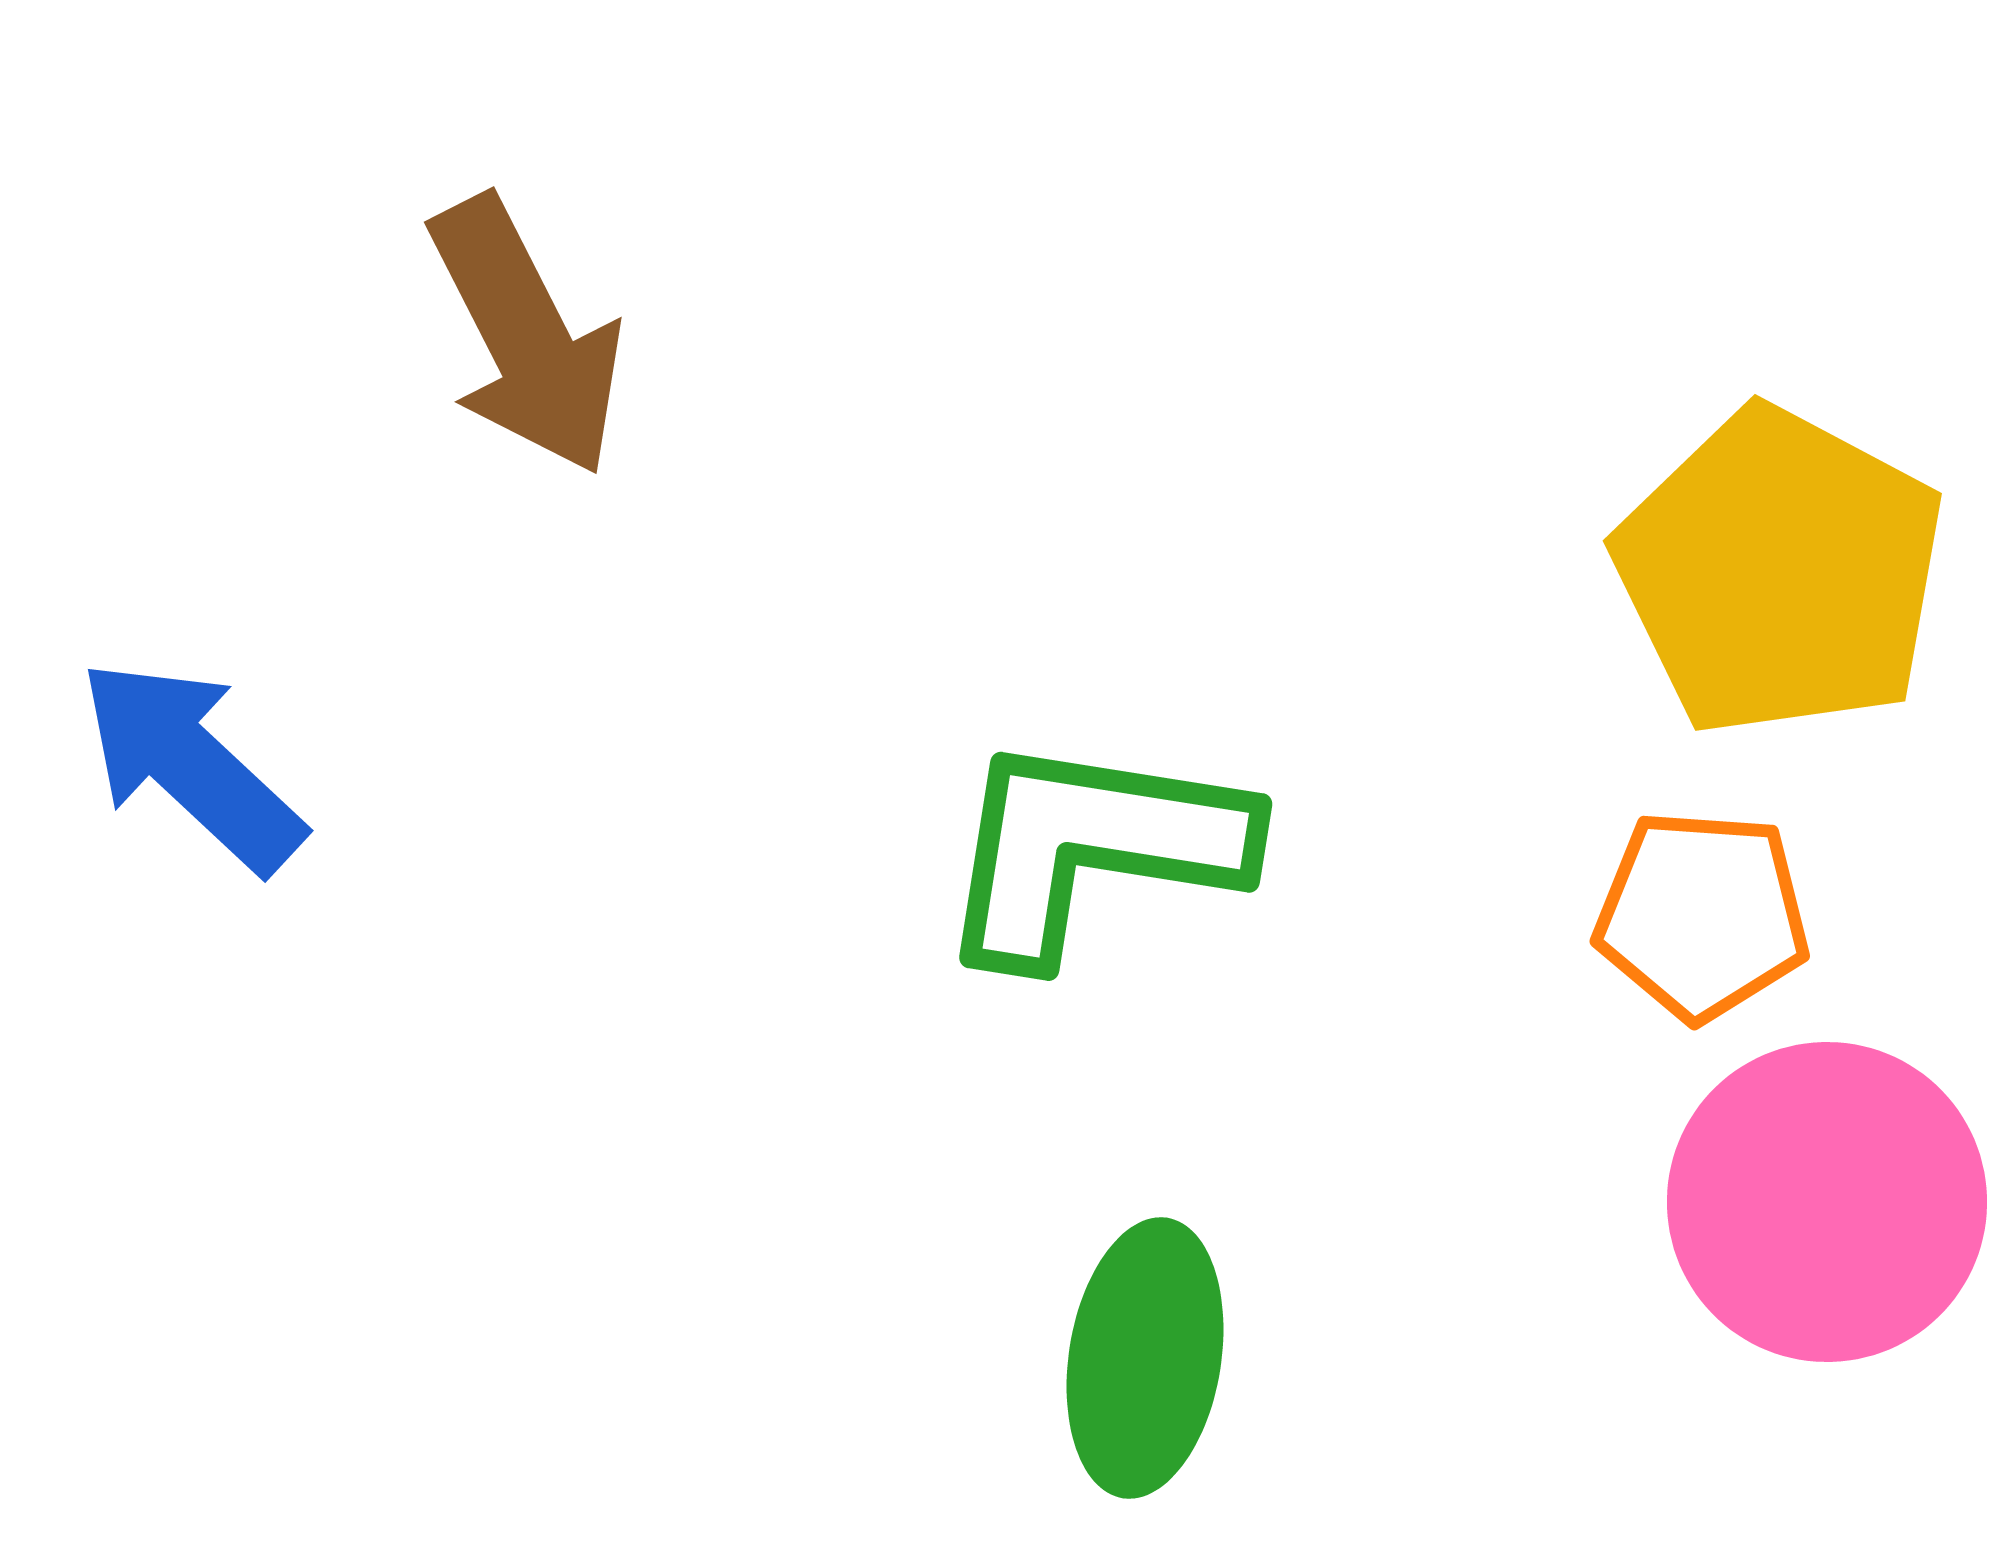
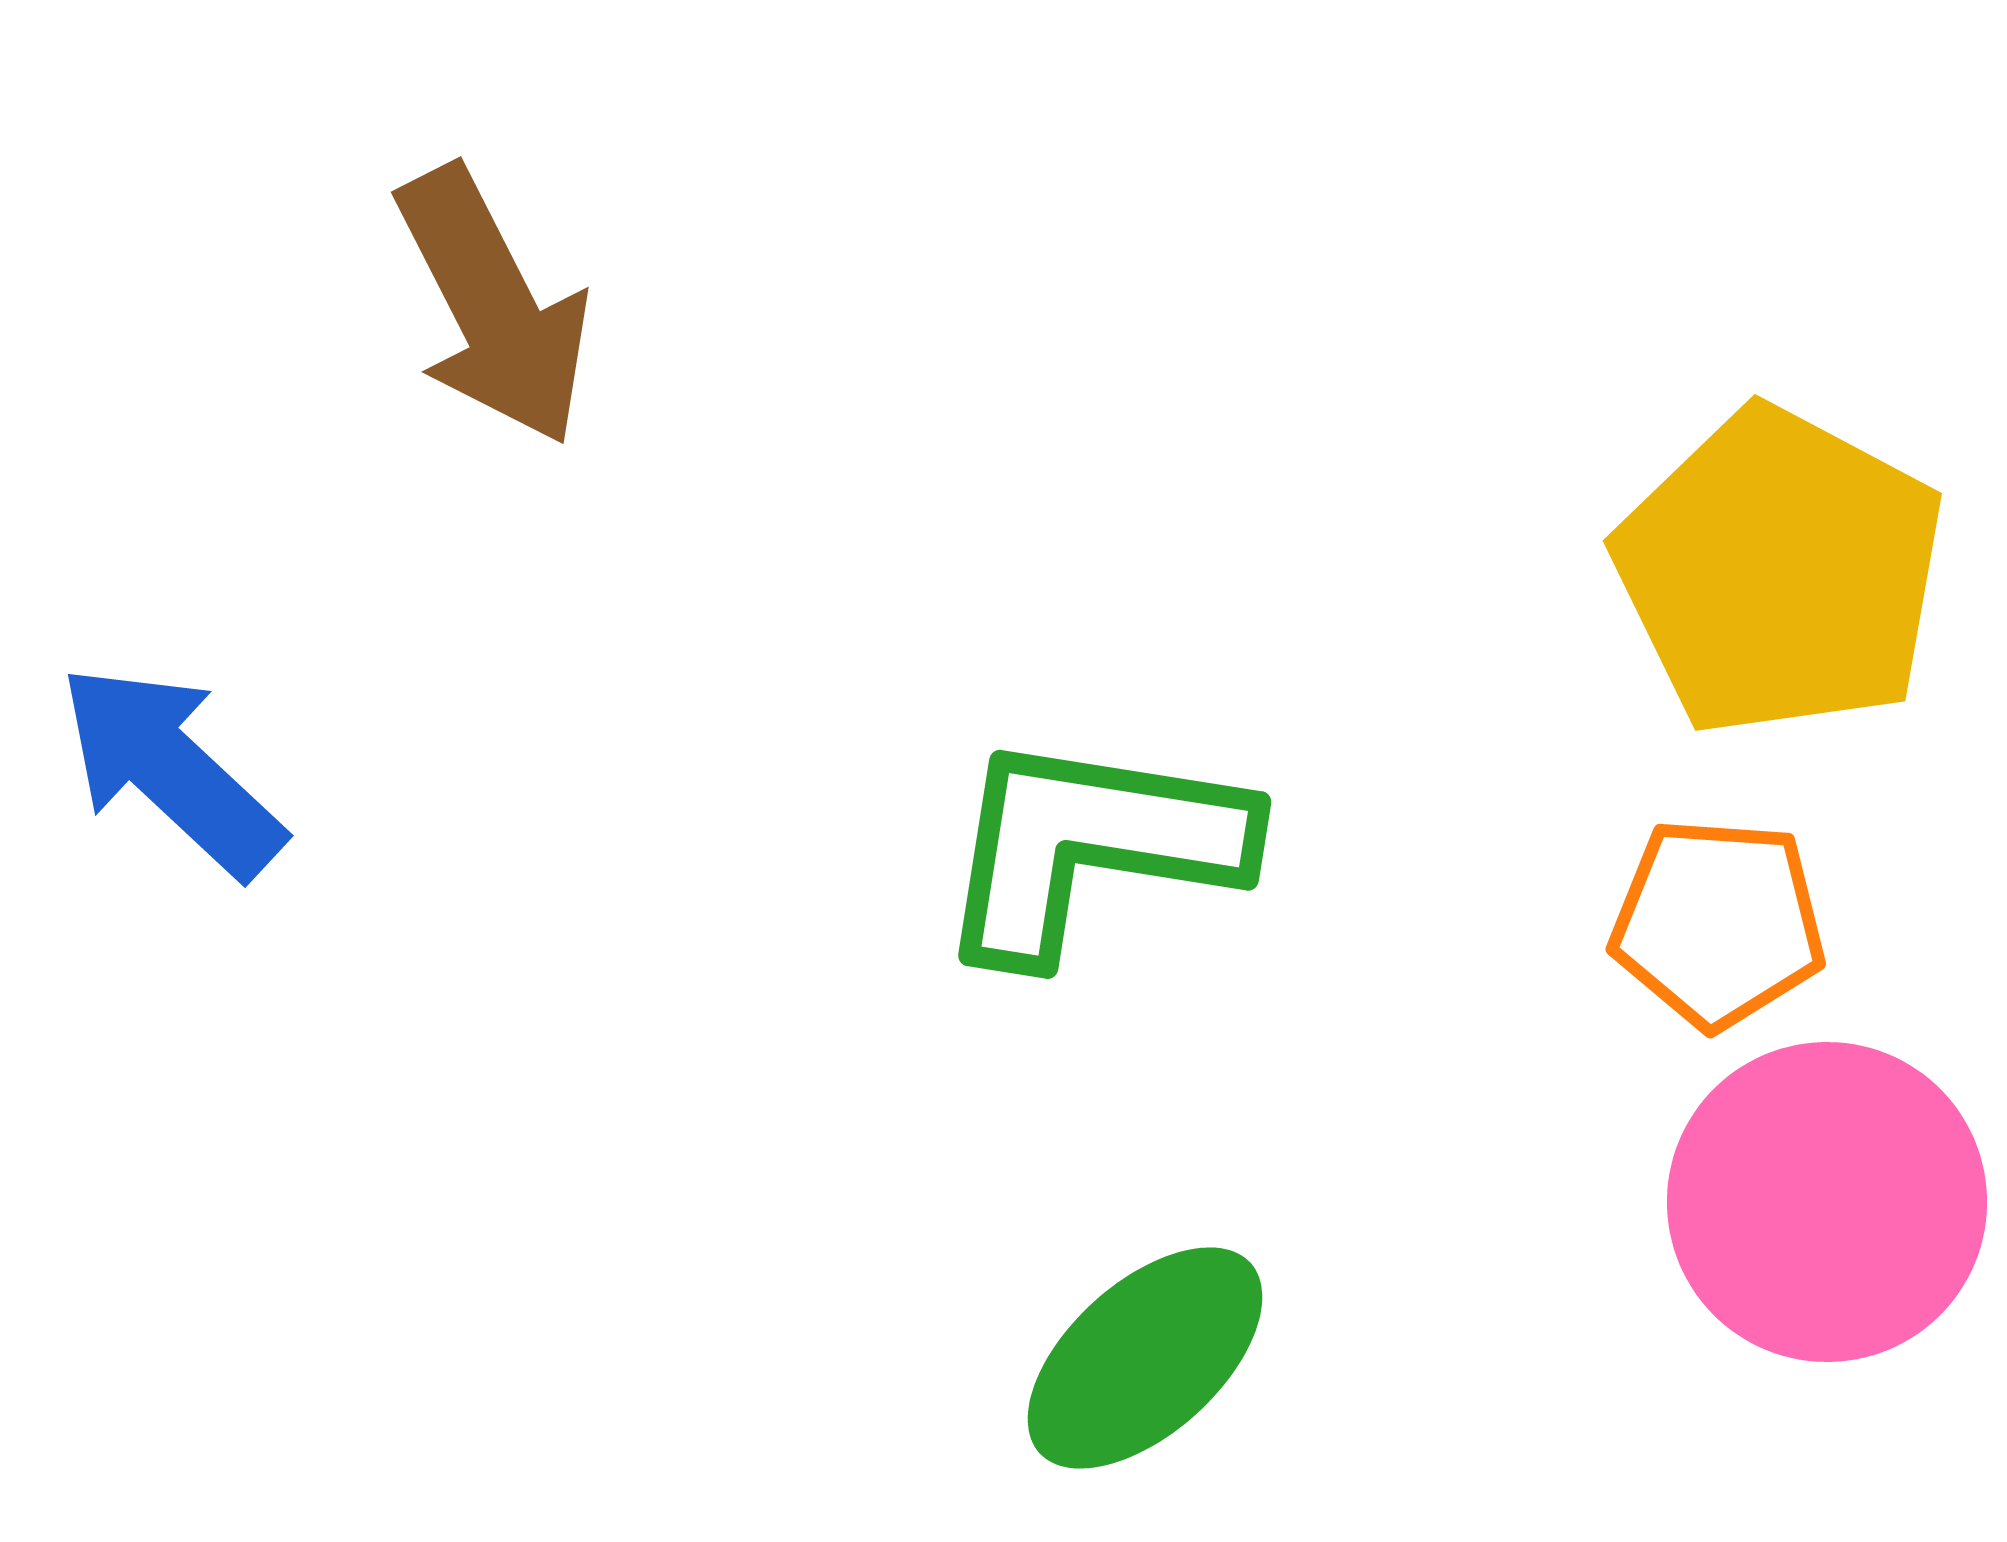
brown arrow: moved 33 px left, 30 px up
blue arrow: moved 20 px left, 5 px down
green L-shape: moved 1 px left, 2 px up
orange pentagon: moved 16 px right, 8 px down
green ellipse: rotated 39 degrees clockwise
